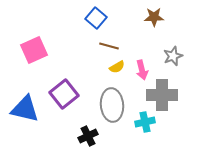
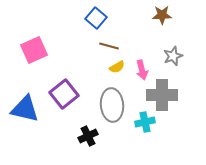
brown star: moved 8 px right, 2 px up
